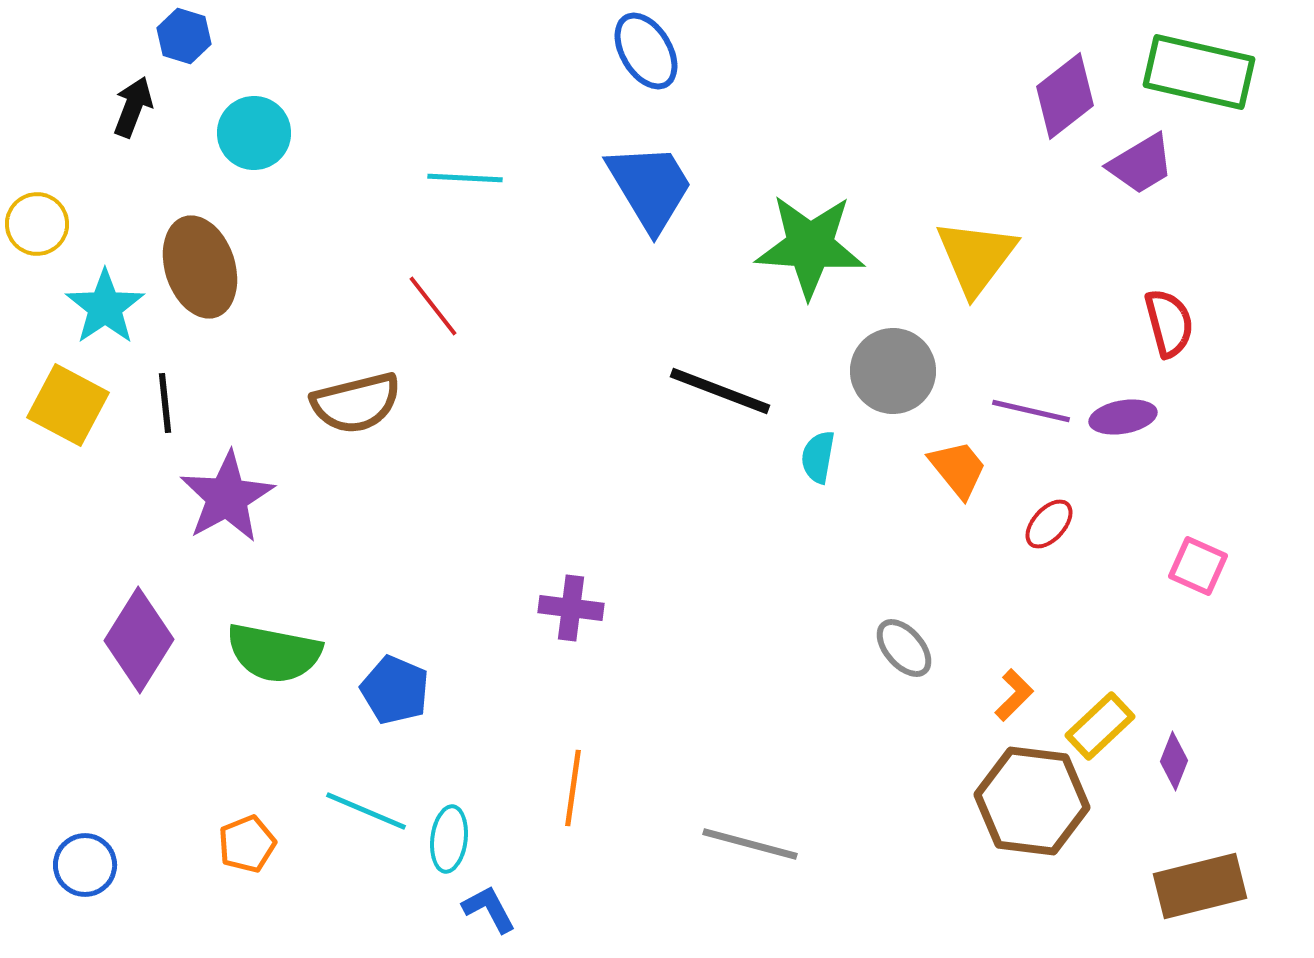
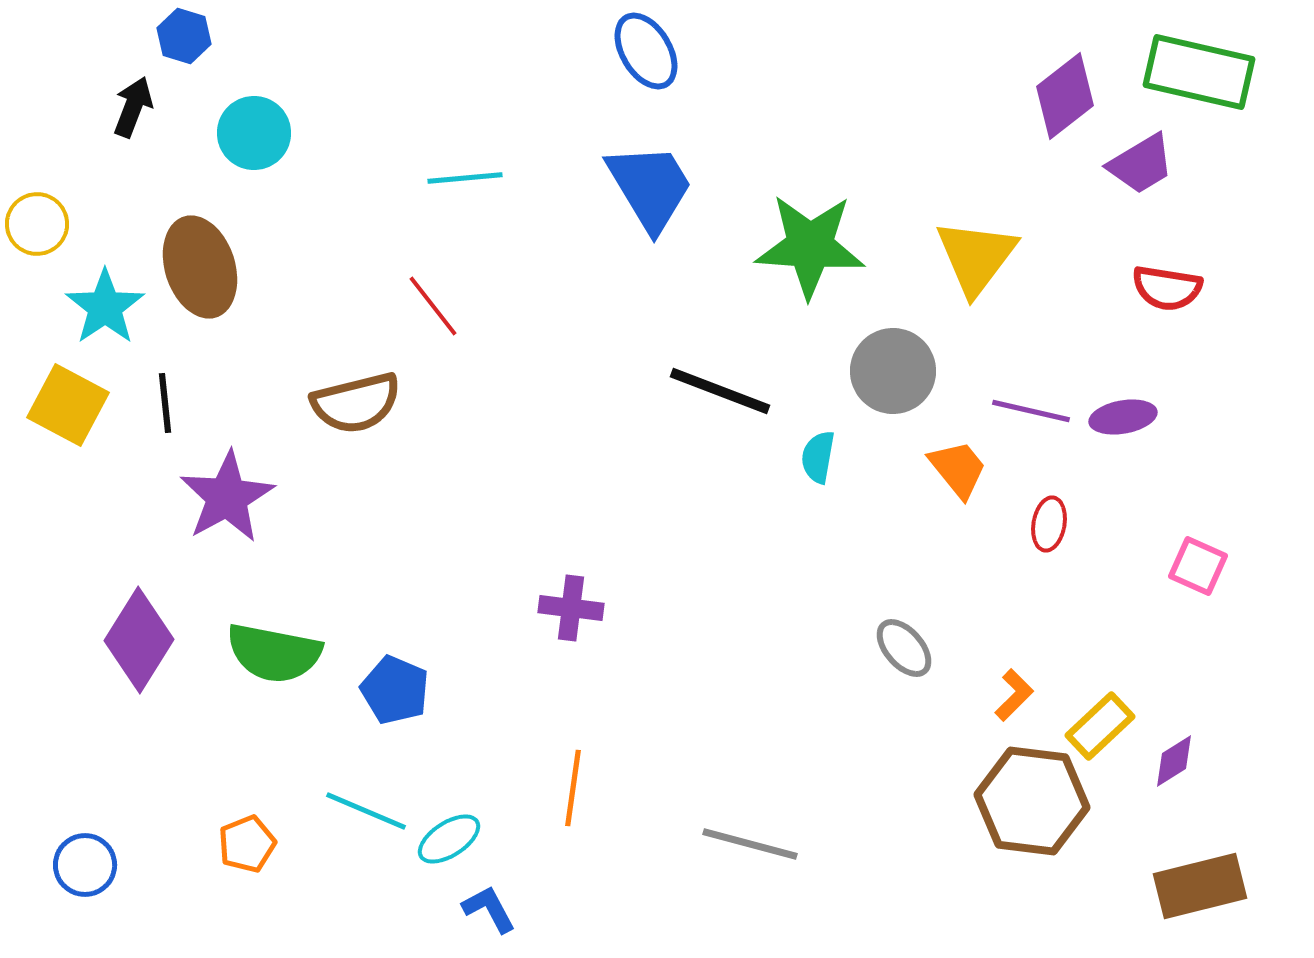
cyan line at (465, 178): rotated 8 degrees counterclockwise
red semicircle at (1169, 323): moved 2 px left, 35 px up; rotated 114 degrees clockwise
red ellipse at (1049, 524): rotated 32 degrees counterclockwise
purple diamond at (1174, 761): rotated 36 degrees clockwise
cyan ellipse at (449, 839): rotated 50 degrees clockwise
